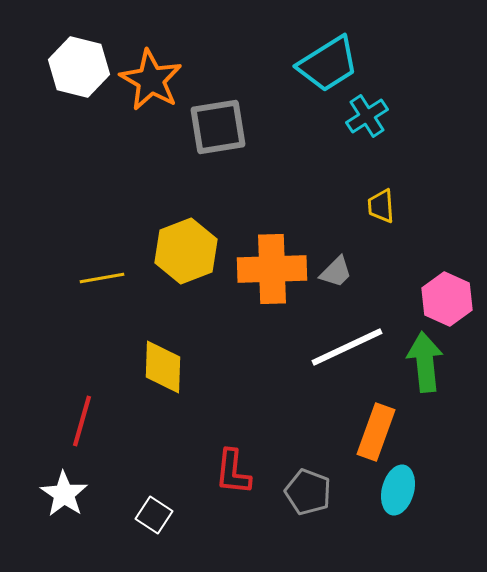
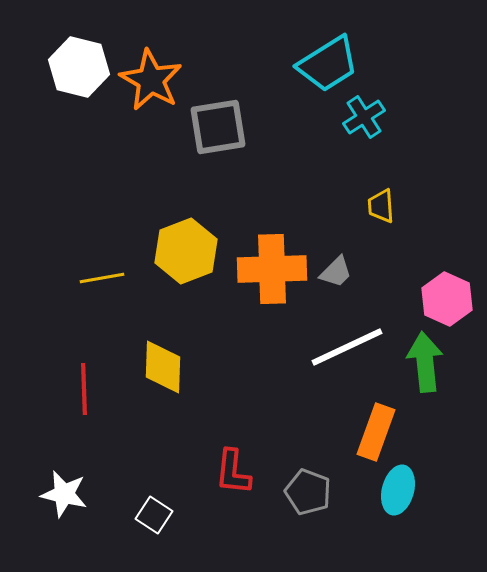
cyan cross: moved 3 px left, 1 px down
red line: moved 2 px right, 32 px up; rotated 18 degrees counterclockwise
white star: rotated 21 degrees counterclockwise
